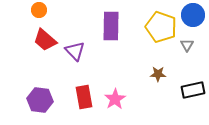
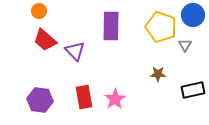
orange circle: moved 1 px down
gray triangle: moved 2 px left
